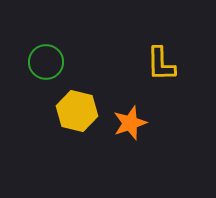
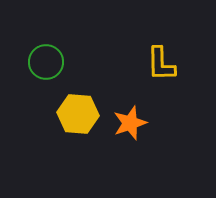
yellow hexagon: moved 1 px right, 3 px down; rotated 9 degrees counterclockwise
